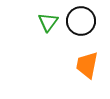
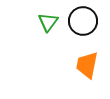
black circle: moved 2 px right
